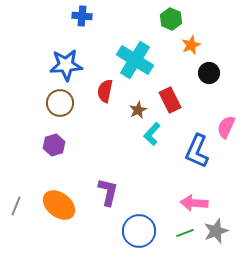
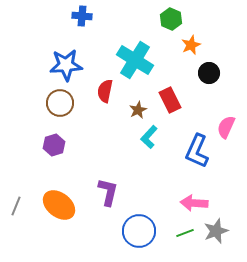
cyan L-shape: moved 3 px left, 3 px down
